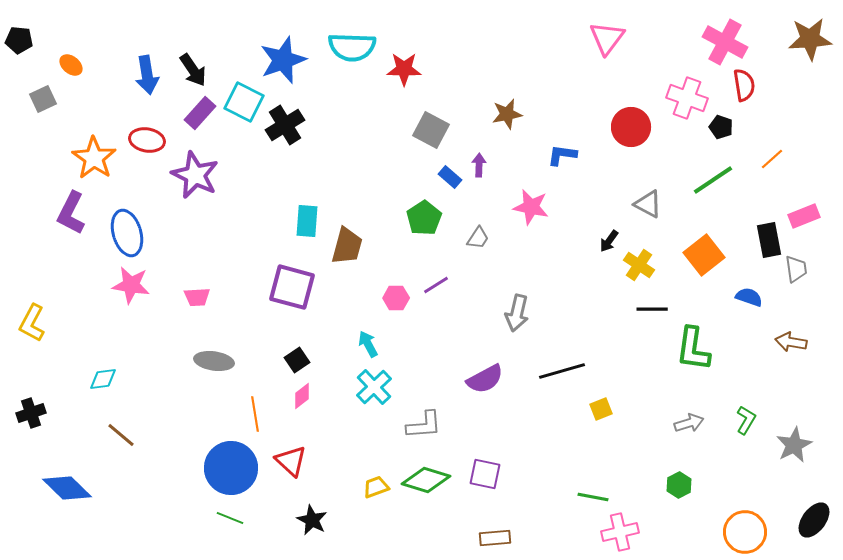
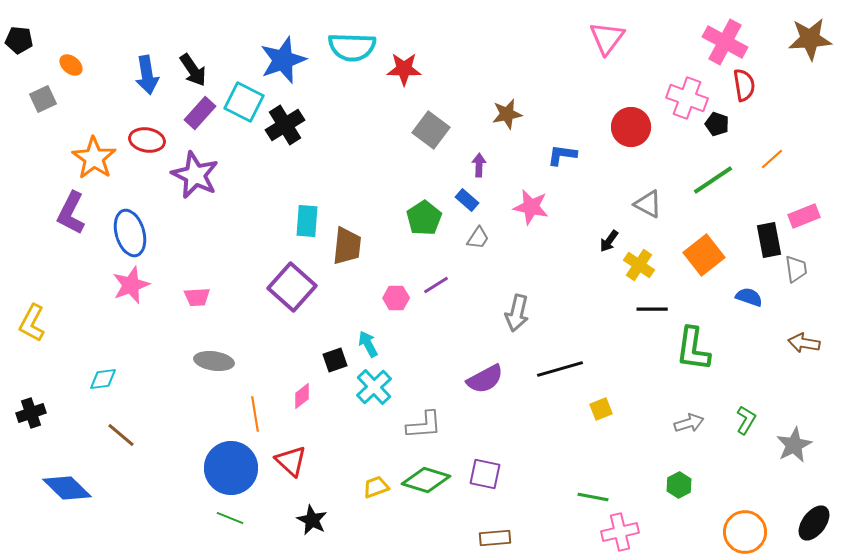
black pentagon at (721, 127): moved 4 px left, 3 px up
gray square at (431, 130): rotated 9 degrees clockwise
blue rectangle at (450, 177): moved 17 px right, 23 px down
blue ellipse at (127, 233): moved 3 px right
brown trapezoid at (347, 246): rotated 9 degrees counterclockwise
pink star at (131, 285): rotated 30 degrees counterclockwise
purple square at (292, 287): rotated 27 degrees clockwise
brown arrow at (791, 342): moved 13 px right, 1 px down
black square at (297, 360): moved 38 px right; rotated 15 degrees clockwise
black line at (562, 371): moved 2 px left, 2 px up
black ellipse at (814, 520): moved 3 px down
